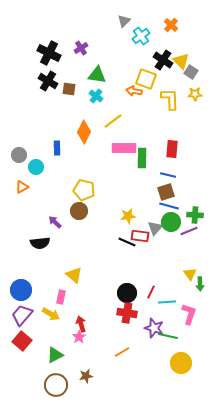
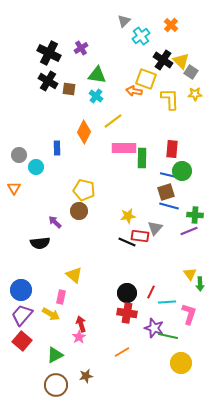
orange triangle at (22, 187): moved 8 px left, 1 px down; rotated 32 degrees counterclockwise
green circle at (171, 222): moved 11 px right, 51 px up
